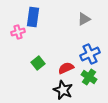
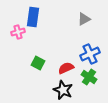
green square: rotated 24 degrees counterclockwise
